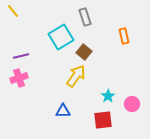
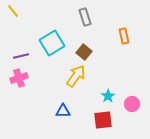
cyan square: moved 9 px left, 6 px down
